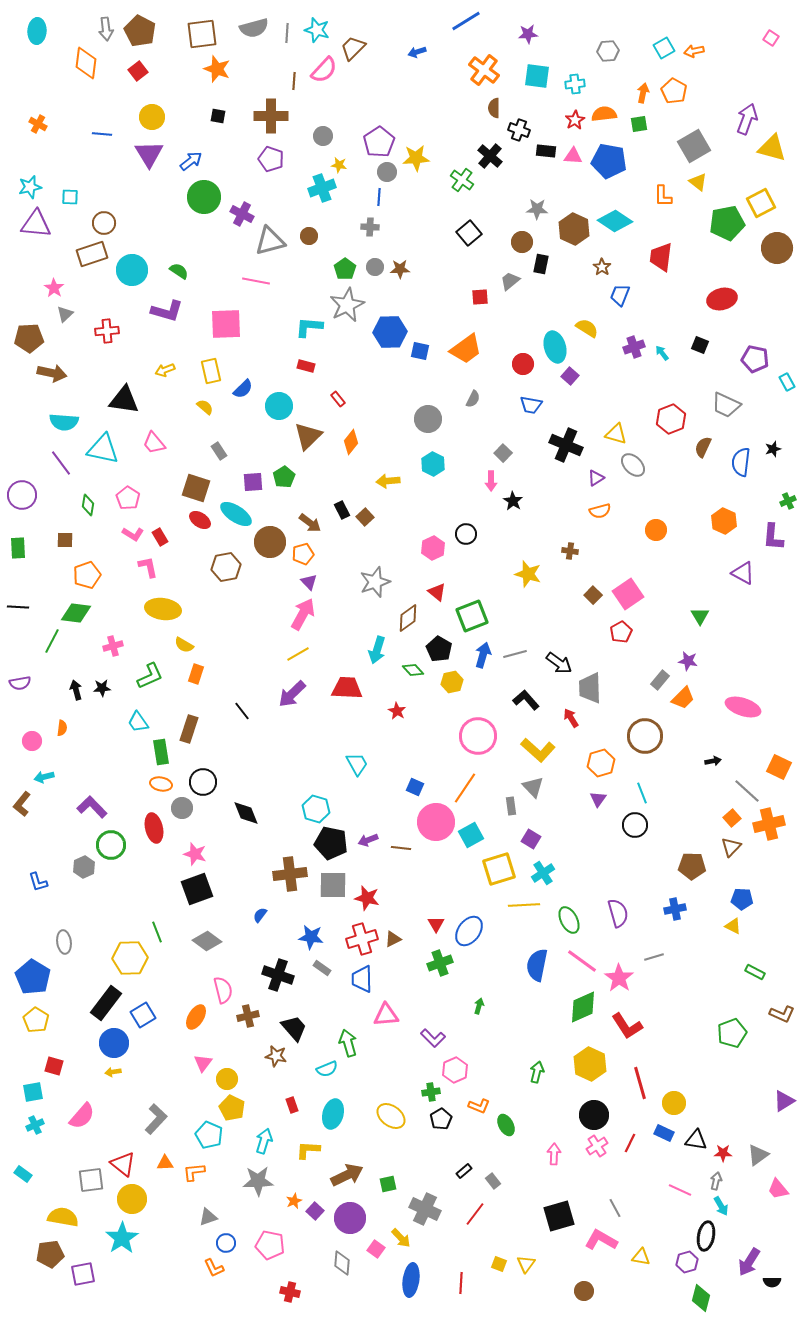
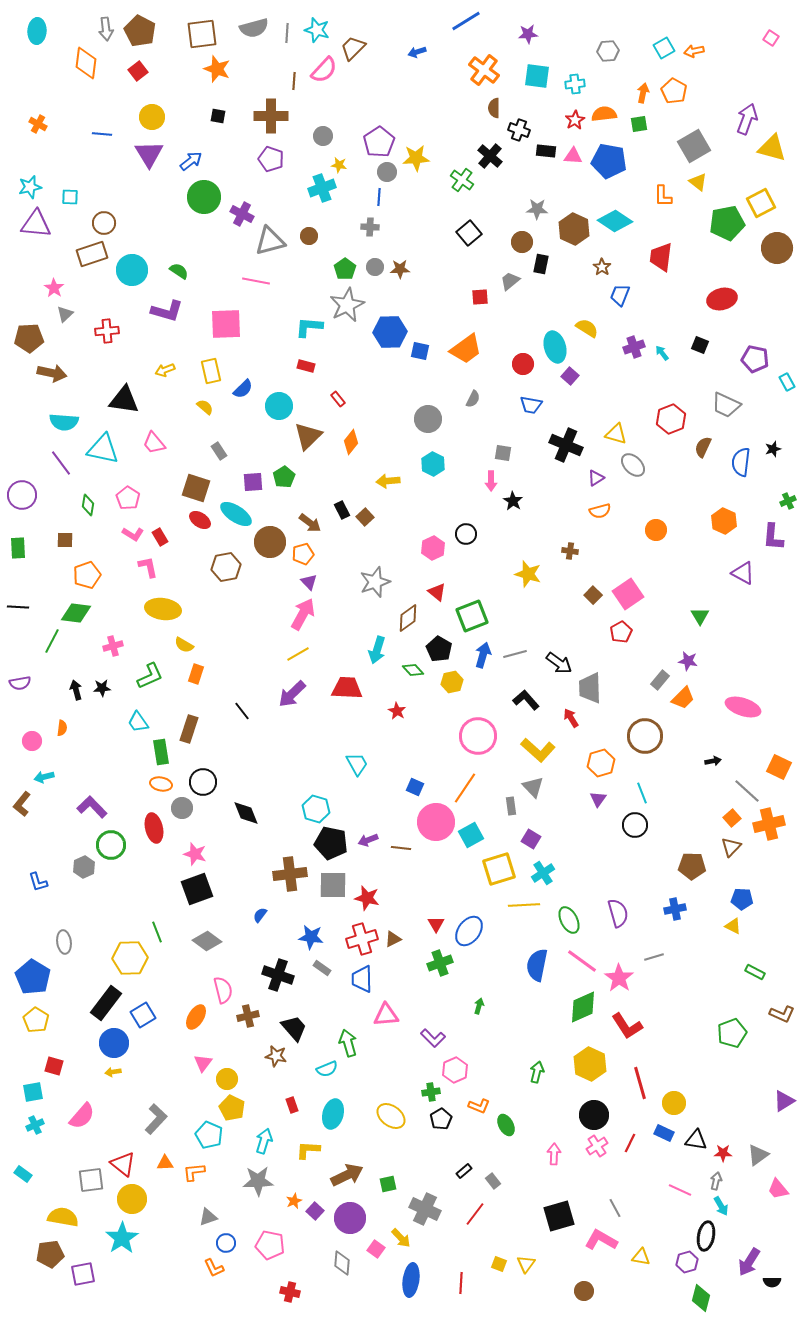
gray square at (503, 453): rotated 36 degrees counterclockwise
